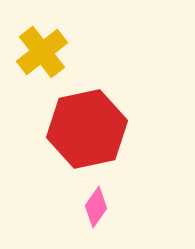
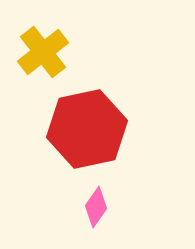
yellow cross: moved 1 px right
